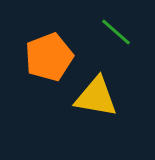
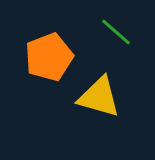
yellow triangle: moved 3 px right; rotated 6 degrees clockwise
